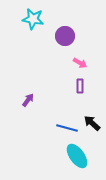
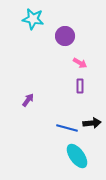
black arrow: rotated 132 degrees clockwise
